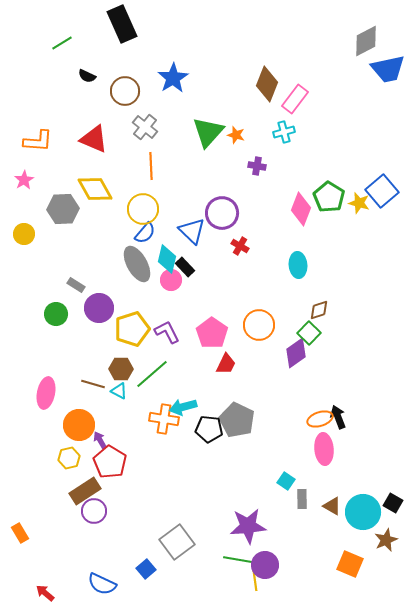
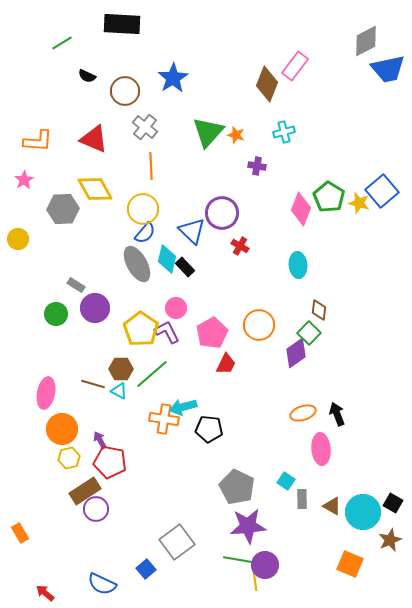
black rectangle at (122, 24): rotated 63 degrees counterclockwise
pink rectangle at (295, 99): moved 33 px up
yellow circle at (24, 234): moved 6 px left, 5 px down
pink circle at (171, 280): moved 5 px right, 28 px down
purple circle at (99, 308): moved 4 px left
brown diamond at (319, 310): rotated 65 degrees counterclockwise
yellow pentagon at (132, 329): moved 9 px right; rotated 20 degrees counterclockwise
pink pentagon at (212, 333): rotated 8 degrees clockwise
black arrow at (338, 417): moved 1 px left, 3 px up
orange ellipse at (320, 419): moved 17 px left, 6 px up
gray pentagon at (237, 420): moved 67 px down
orange circle at (79, 425): moved 17 px left, 4 px down
pink ellipse at (324, 449): moved 3 px left
red pentagon at (110, 462): rotated 20 degrees counterclockwise
purple circle at (94, 511): moved 2 px right, 2 px up
brown star at (386, 540): moved 4 px right
